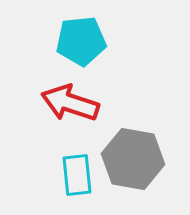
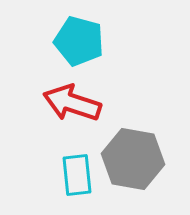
cyan pentagon: moved 2 px left; rotated 21 degrees clockwise
red arrow: moved 2 px right
